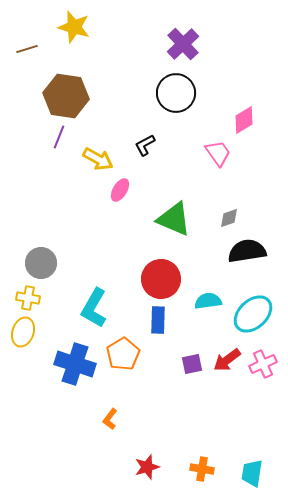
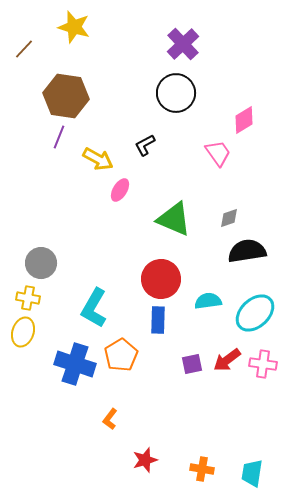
brown line: moved 3 px left; rotated 30 degrees counterclockwise
cyan ellipse: moved 2 px right, 1 px up
orange pentagon: moved 2 px left, 1 px down
pink cross: rotated 32 degrees clockwise
red star: moved 2 px left, 7 px up
